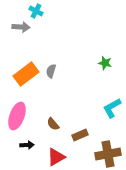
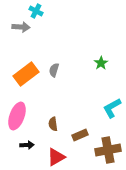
green star: moved 4 px left; rotated 24 degrees clockwise
gray semicircle: moved 3 px right, 1 px up
brown semicircle: rotated 32 degrees clockwise
brown cross: moved 4 px up
